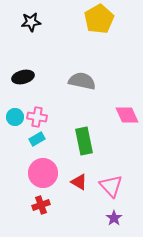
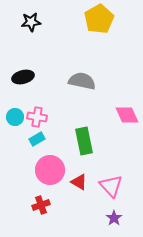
pink circle: moved 7 px right, 3 px up
